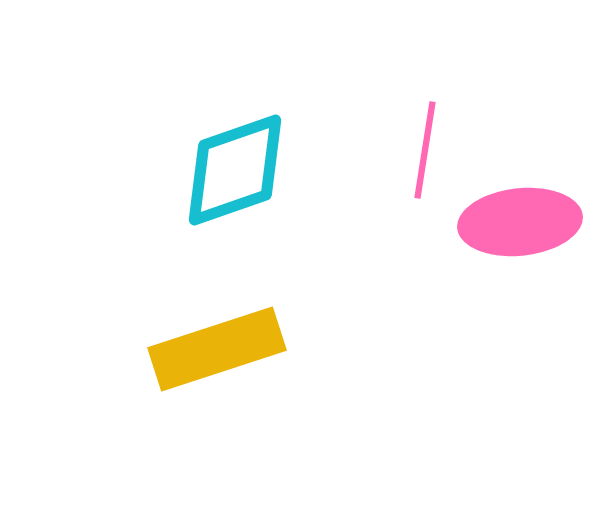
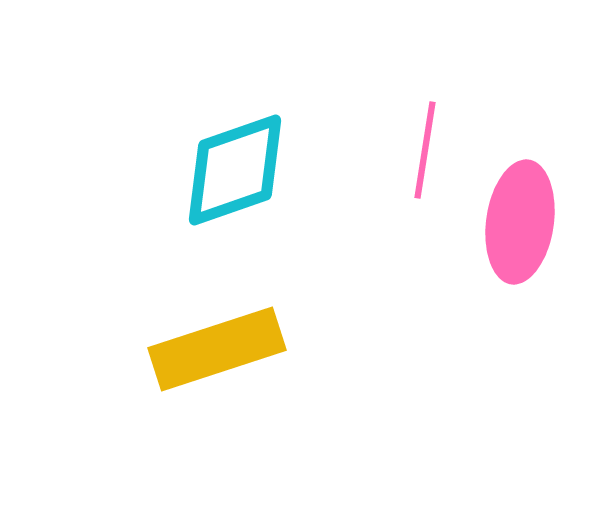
pink ellipse: rotated 76 degrees counterclockwise
